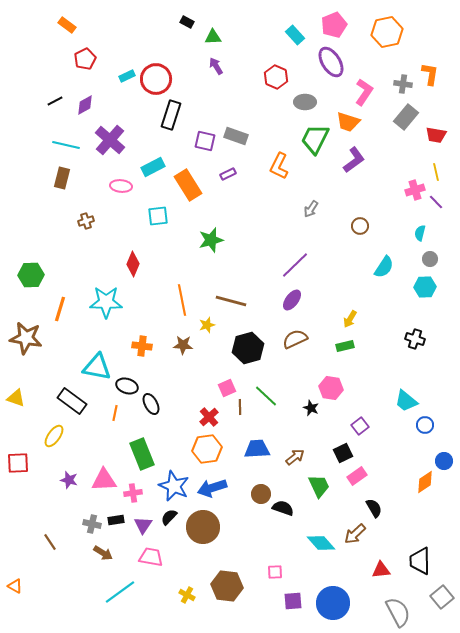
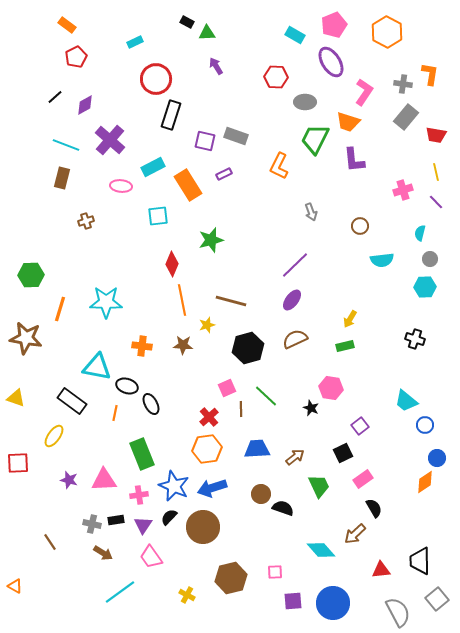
orange hexagon at (387, 32): rotated 20 degrees counterclockwise
cyan rectangle at (295, 35): rotated 18 degrees counterclockwise
green triangle at (213, 37): moved 6 px left, 4 px up
red pentagon at (85, 59): moved 9 px left, 2 px up
cyan rectangle at (127, 76): moved 8 px right, 34 px up
red hexagon at (276, 77): rotated 20 degrees counterclockwise
black line at (55, 101): moved 4 px up; rotated 14 degrees counterclockwise
cyan line at (66, 145): rotated 8 degrees clockwise
purple L-shape at (354, 160): rotated 120 degrees clockwise
purple rectangle at (228, 174): moved 4 px left
pink cross at (415, 190): moved 12 px left
gray arrow at (311, 209): moved 3 px down; rotated 54 degrees counterclockwise
red diamond at (133, 264): moved 39 px right
cyan semicircle at (384, 267): moved 2 px left, 7 px up; rotated 50 degrees clockwise
brown line at (240, 407): moved 1 px right, 2 px down
blue circle at (444, 461): moved 7 px left, 3 px up
pink rectangle at (357, 476): moved 6 px right, 3 px down
pink cross at (133, 493): moved 6 px right, 2 px down
cyan diamond at (321, 543): moved 7 px down
pink trapezoid at (151, 557): rotated 135 degrees counterclockwise
brown hexagon at (227, 586): moved 4 px right, 8 px up; rotated 20 degrees counterclockwise
gray square at (442, 597): moved 5 px left, 2 px down
